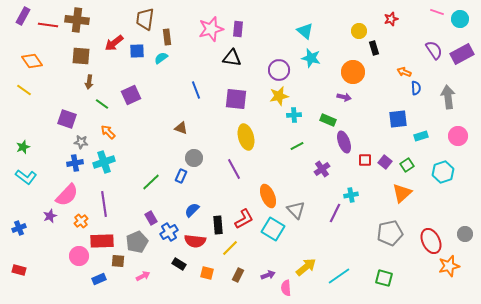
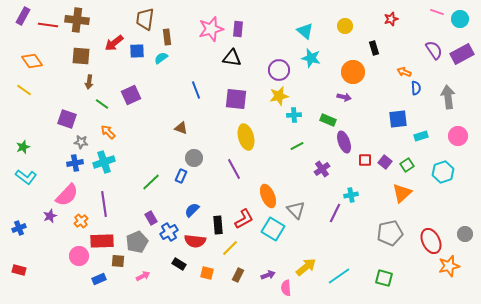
yellow circle at (359, 31): moved 14 px left, 5 px up
